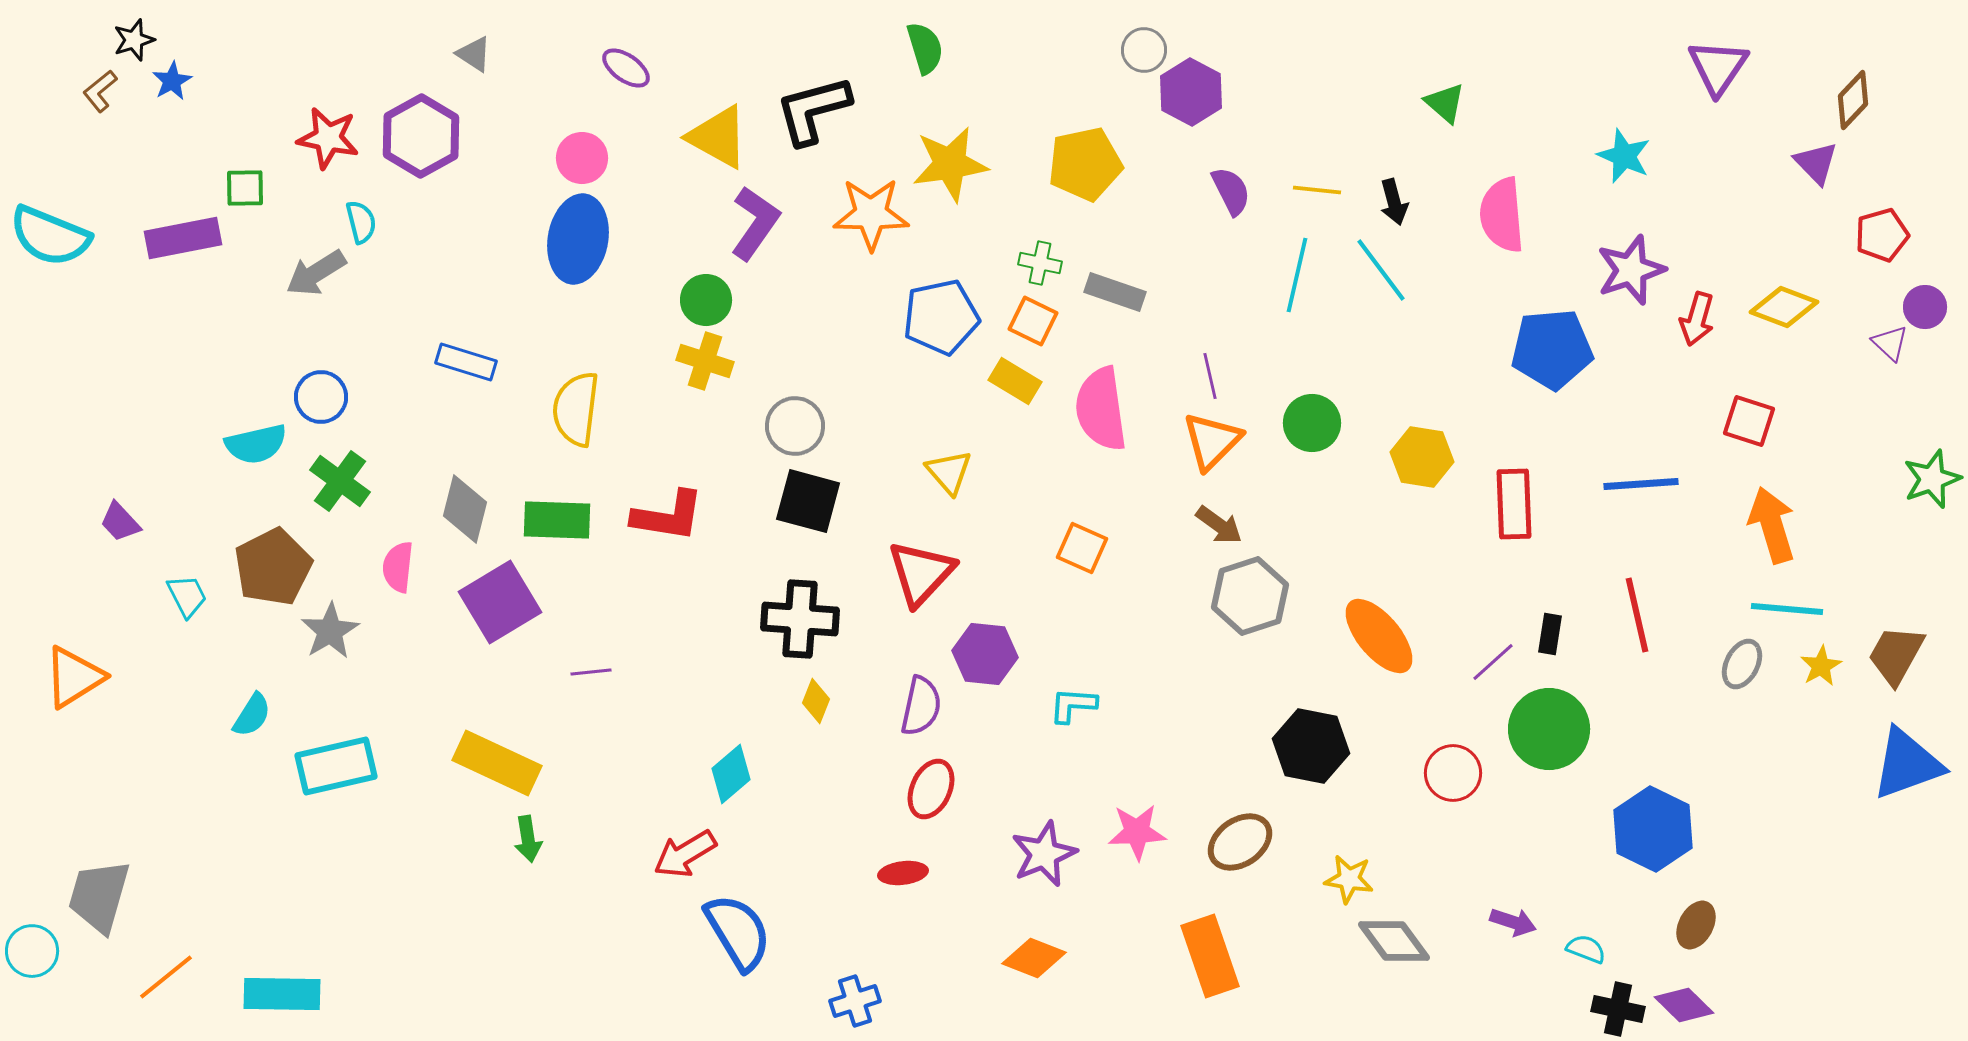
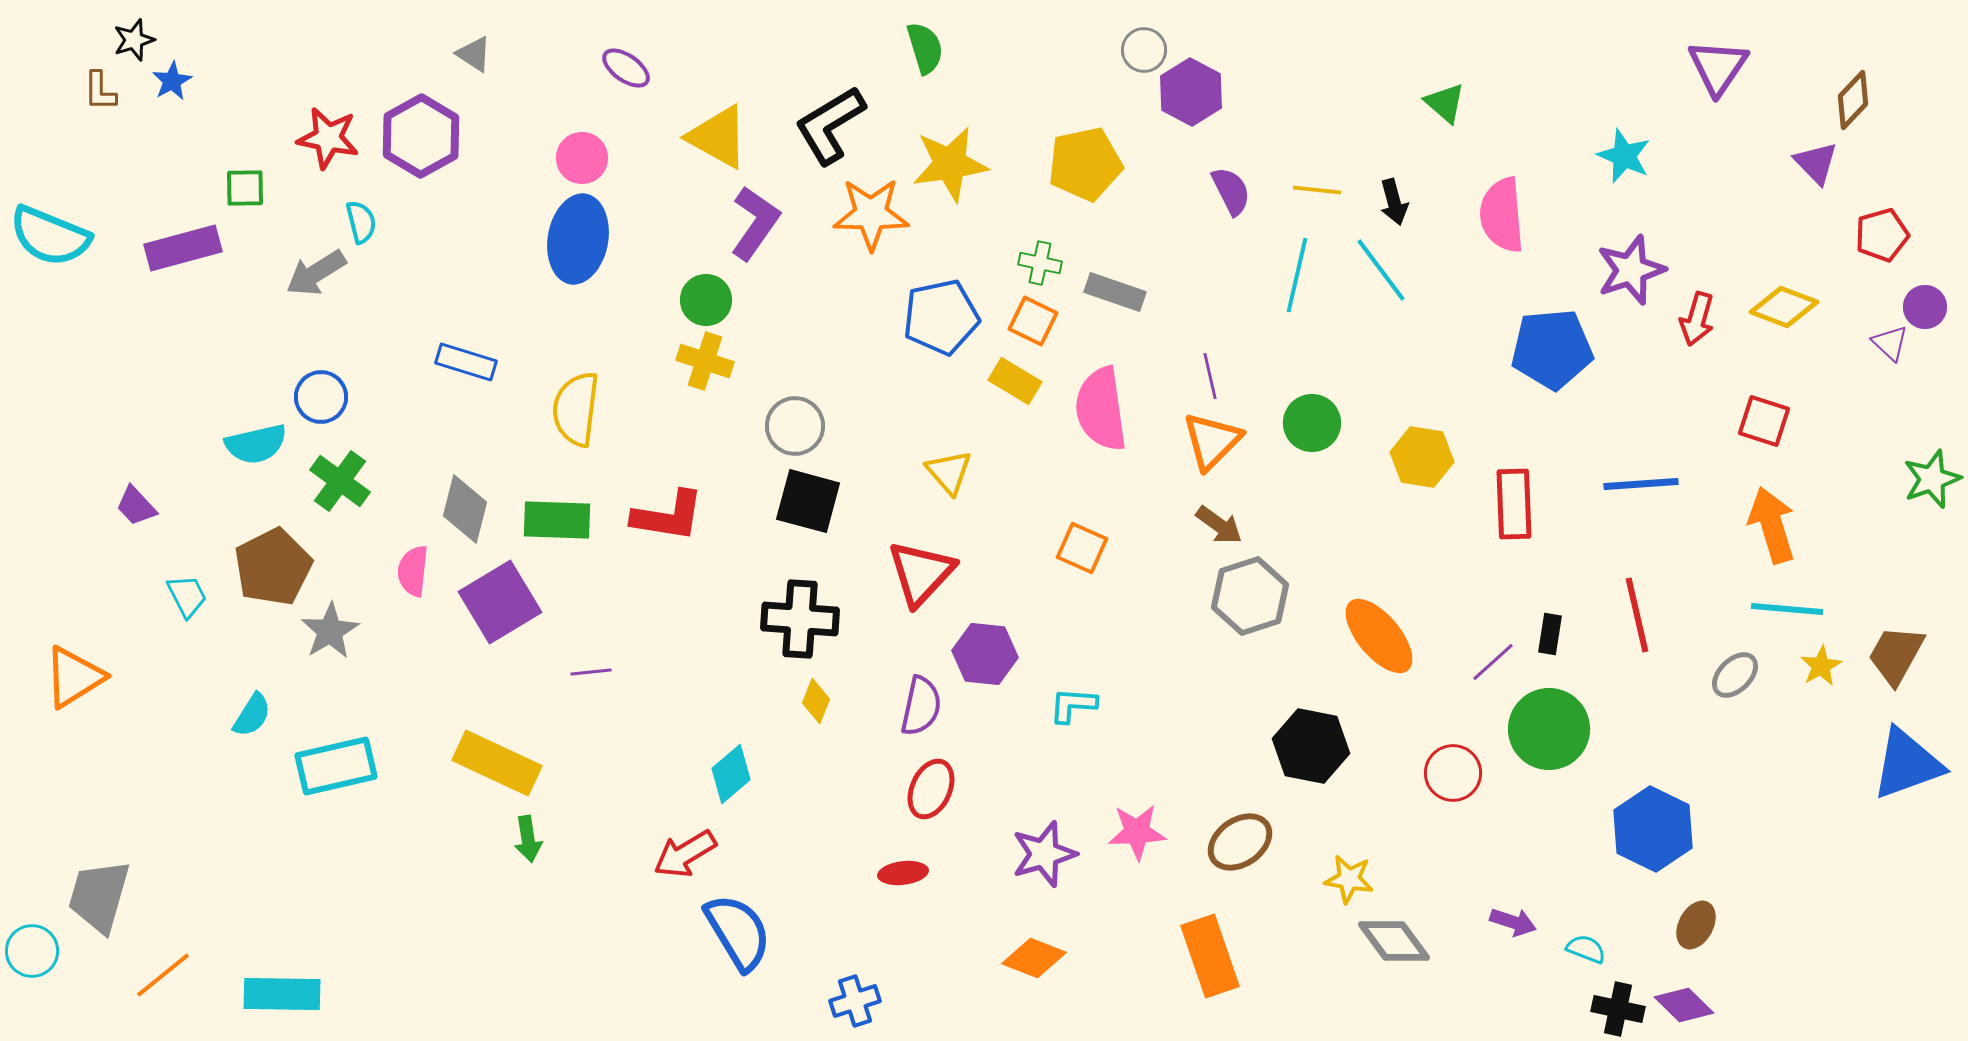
brown L-shape at (100, 91): rotated 51 degrees counterclockwise
black L-shape at (813, 110): moved 17 px right, 15 px down; rotated 16 degrees counterclockwise
purple rectangle at (183, 238): moved 10 px down; rotated 4 degrees counterclockwise
red square at (1749, 421): moved 15 px right
purple trapezoid at (120, 522): moved 16 px right, 16 px up
pink semicircle at (398, 567): moved 15 px right, 4 px down
gray ellipse at (1742, 664): moved 7 px left, 11 px down; rotated 18 degrees clockwise
purple star at (1044, 854): rotated 6 degrees clockwise
orange line at (166, 977): moved 3 px left, 2 px up
